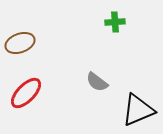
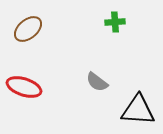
brown ellipse: moved 8 px right, 14 px up; rotated 20 degrees counterclockwise
red ellipse: moved 2 px left, 6 px up; rotated 64 degrees clockwise
black triangle: rotated 27 degrees clockwise
